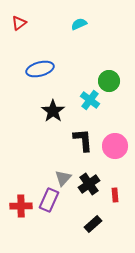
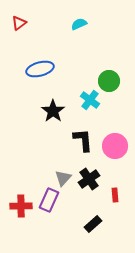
black cross: moved 5 px up
